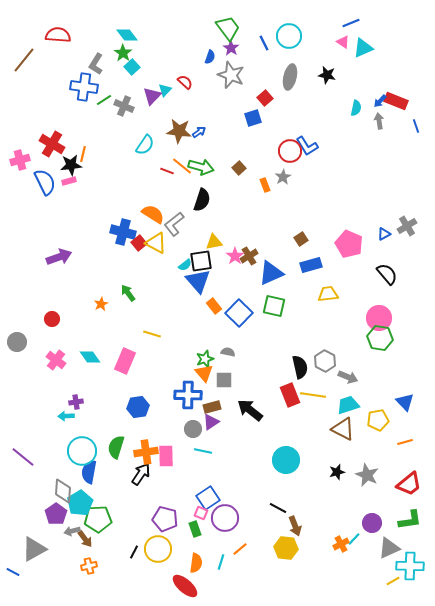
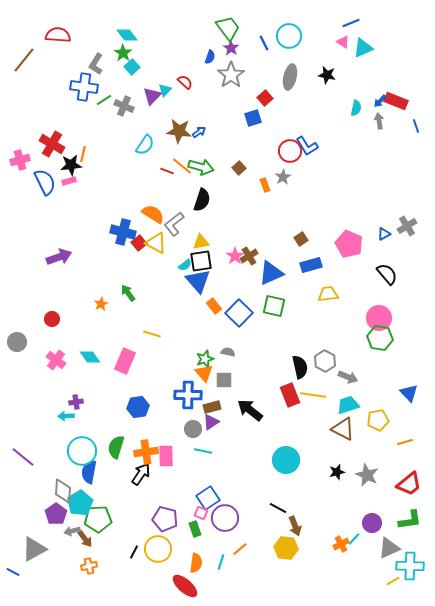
gray star at (231, 75): rotated 16 degrees clockwise
yellow triangle at (214, 242): moved 13 px left
blue triangle at (405, 402): moved 4 px right, 9 px up
